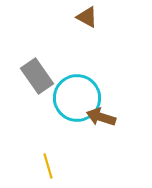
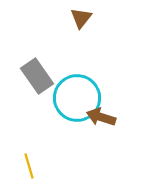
brown triangle: moved 6 px left, 1 px down; rotated 40 degrees clockwise
yellow line: moved 19 px left
